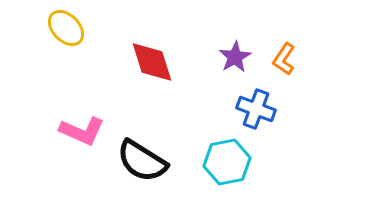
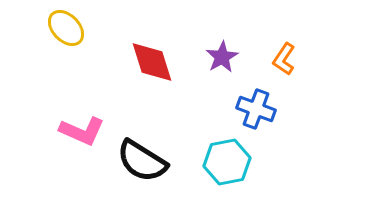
purple star: moved 13 px left
